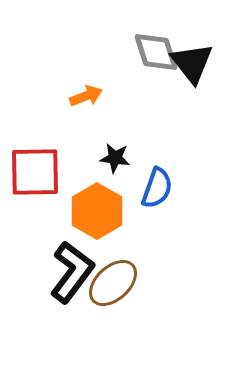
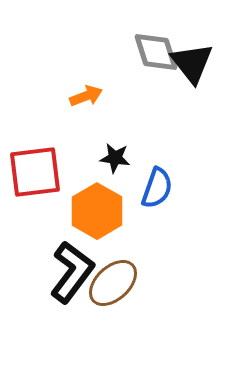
red square: rotated 6 degrees counterclockwise
